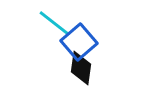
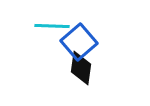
cyan line: moved 2 px left, 3 px down; rotated 36 degrees counterclockwise
